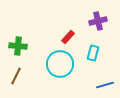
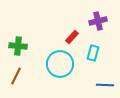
red rectangle: moved 4 px right
blue line: rotated 18 degrees clockwise
